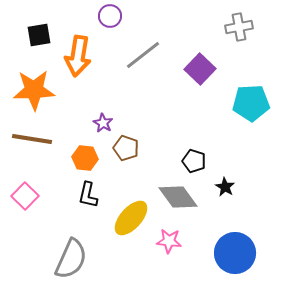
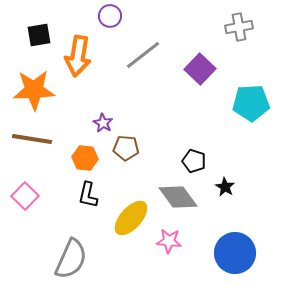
brown pentagon: rotated 15 degrees counterclockwise
